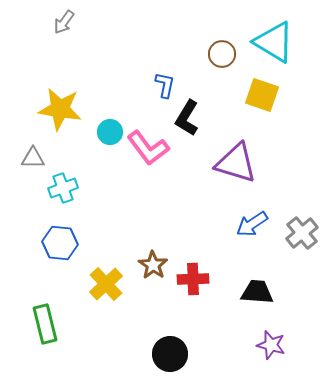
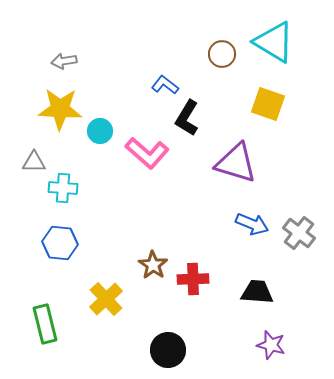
gray arrow: moved 39 px down; rotated 45 degrees clockwise
blue L-shape: rotated 64 degrees counterclockwise
yellow square: moved 6 px right, 9 px down
yellow star: rotated 6 degrees counterclockwise
cyan circle: moved 10 px left, 1 px up
pink L-shape: moved 1 px left, 5 px down; rotated 12 degrees counterclockwise
gray triangle: moved 1 px right, 4 px down
cyan cross: rotated 24 degrees clockwise
blue arrow: rotated 124 degrees counterclockwise
gray cross: moved 3 px left; rotated 12 degrees counterclockwise
yellow cross: moved 15 px down
black circle: moved 2 px left, 4 px up
